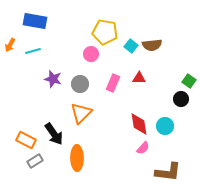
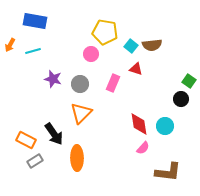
red triangle: moved 3 px left, 9 px up; rotated 16 degrees clockwise
